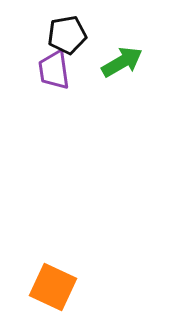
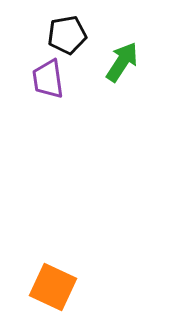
green arrow: rotated 27 degrees counterclockwise
purple trapezoid: moved 6 px left, 9 px down
